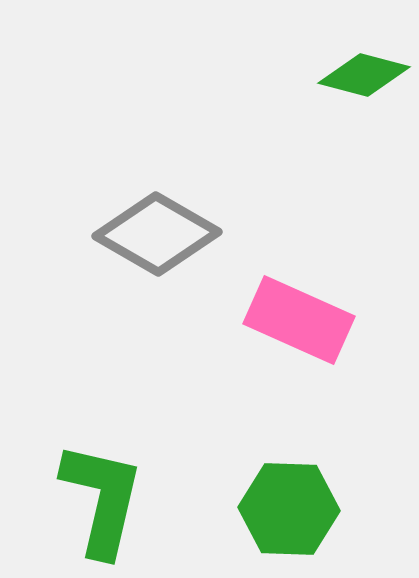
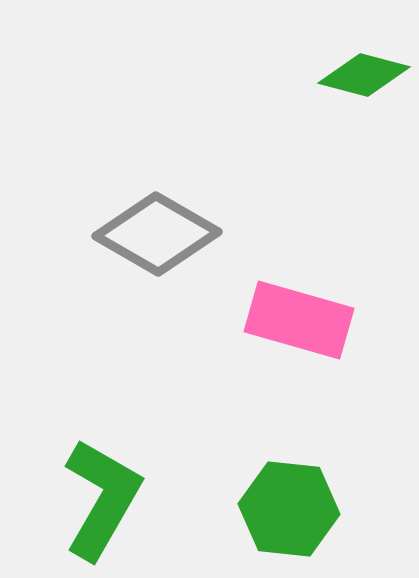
pink rectangle: rotated 8 degrees counterclockwise
green L-shape: rotated 17 degrees clockwise
green hexagon: rotated 4 degrees clockwise
